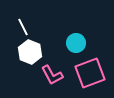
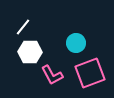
white line: rotated 66 degrees clockwise
white hexagon: rotated 20 degrees counterclockwise
